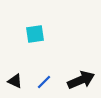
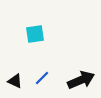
blue line: moved 2 px left, 4 px up
